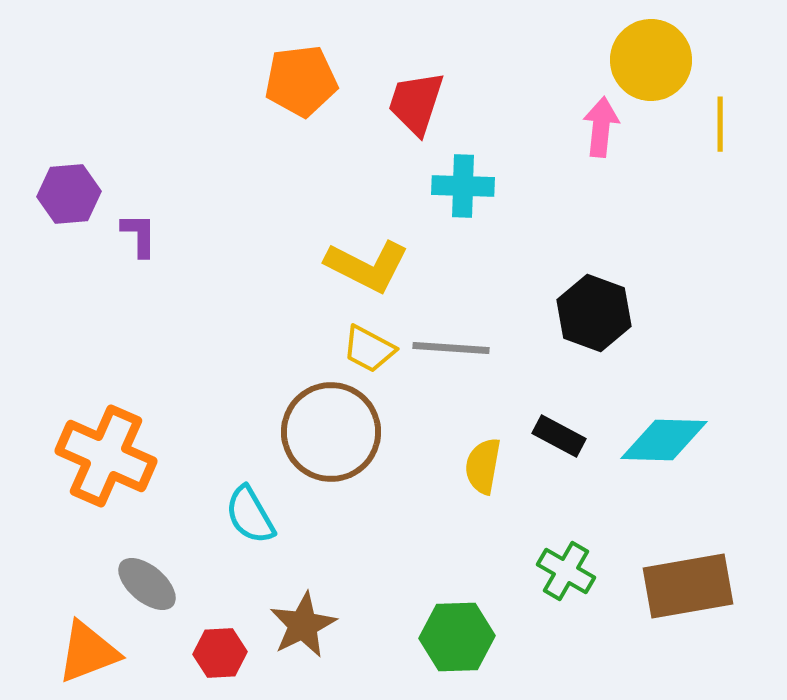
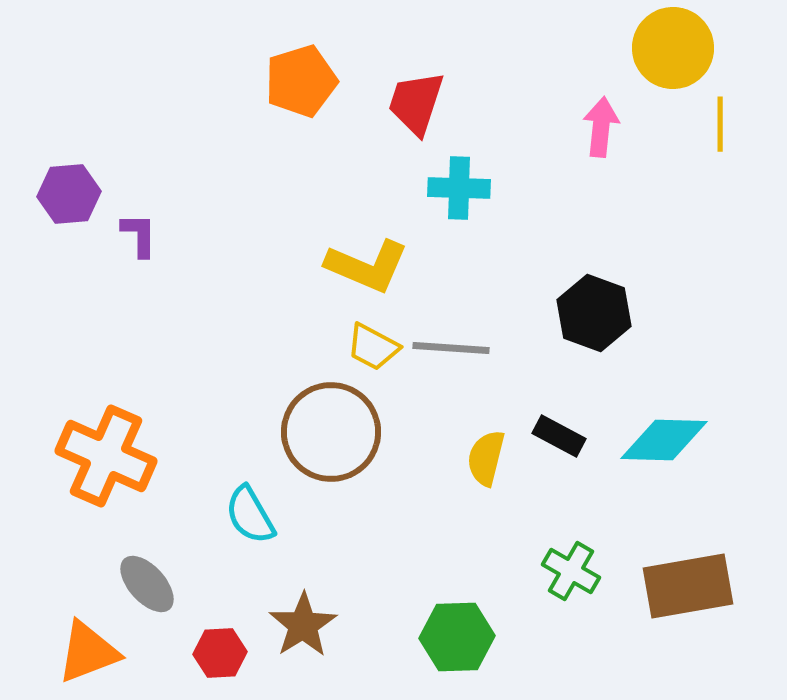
yellow circle: moved 22 px right, 12 px up
orange pentagon: rotated 10 degrees counterclockwise
cyan cross: moved 4 px left, 2 px down
yellow L-shape: rotated 4 degrees counterclockwise
yellow trapezoid: moved 4 px right, 2 px up
yellow semicircle: moved 3 px right, 8 px up; rotated 4 degrees clockwise
green cross: moved 5 px right
gray ellipse: rotated 8 degrees clockwise
brown star: rotated 6 degrees counterclockwise
